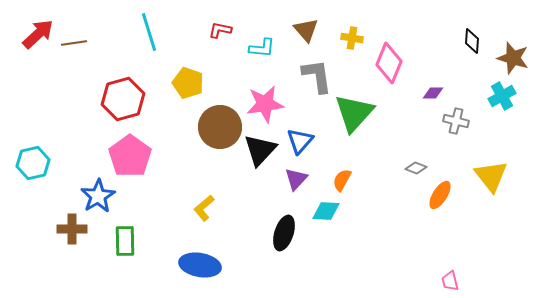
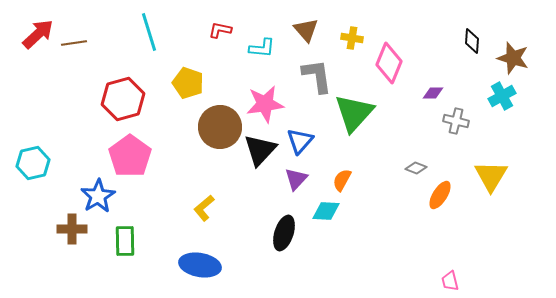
yellow triangle: rotated 9 degrees clockwise
